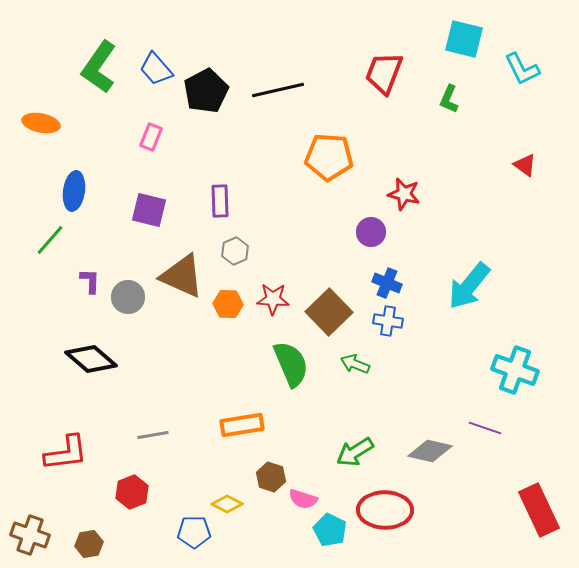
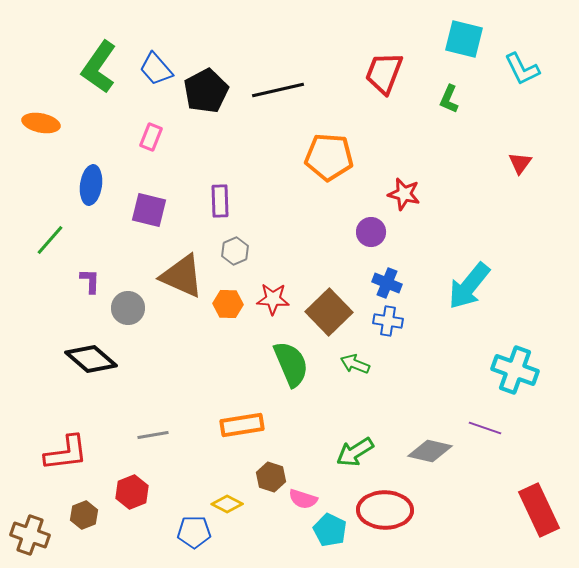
red triangle at (525, 165): moved 5 px left, 2 px up; rotated 30 degrees clockwise
blue ellipse at (74, 191): moved 17 px right, 6 px up
gray circle at (128, 297): moved 11 px down
brown hexagon at (89, 544): moved 5 px left, 29 px up; rotated 12 degrees counterclockwise
